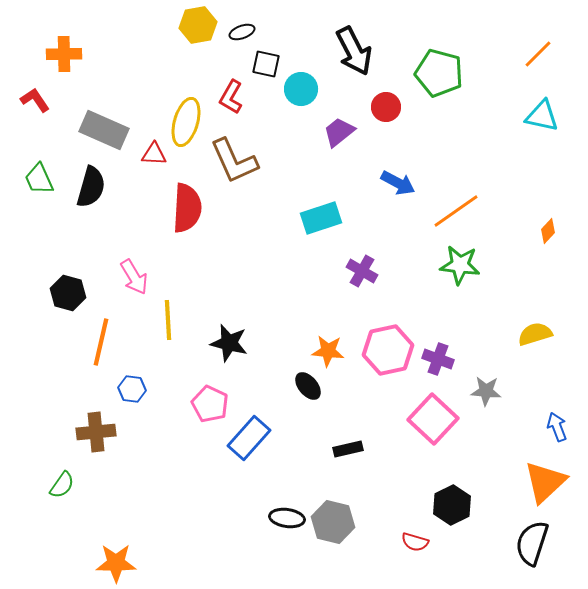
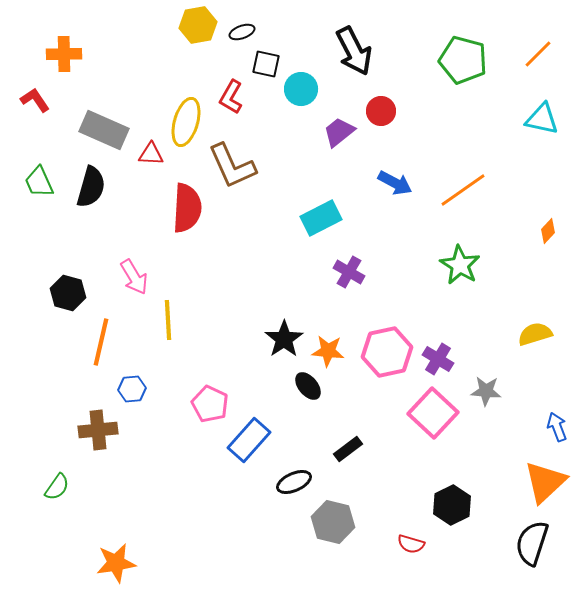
green pentagon at (439, 73): moved 24 px right, 13 px up
red circle at (386, 107): moved 5 px left, 4 px down
cyan triangle at (542, 116): moved 3 px down
red triangle at (154, 154): moved 3 px left
brown L-shape at (234, 161): moved 2 px left, 5 px down
green trapezoid at (39, 179): moved 3 px down
blue arrow at (398, 183): moved 3 px left
orange line at (456, 211): moved 7 px right, 21 px up
cyan rectangle at (321, 218): rotated 9 degrees counterclockwise
green star at (460, 265): rotated 24 degrees clockwise
purple cross at (362, 271): moved 13 px left, 1 px down
black star at (229, 343): moved 55 px right, 4 px up; rotated 24 degrees clockwise
pink hexagon at (388, 350): moved 1 px left, 2 px down
purple cross at (438, 359): rotated 12 degrees clockwise
blue hexagon at (132, 389): rotated 12 degrees counterclockwise
pink square at (433, 419): moved 6 px up
brown cross at (96, 432): moved 2 px right, 2 px up
blue rectangle at (249, 438): moved 2 px down
black rectangle at (348, 449): rotated 24 degrees counterclockwise
green semicircle at (62, 485): moved 5 px left, 2 px down
black ellipse at (287, 518): moved 7 px right, 36 px up; rotated 32 degrees counterclockwise
red semicircle at (415, 542): moved 4 px left, 2 px down
orange star at (116, 563): rotated 9 degrees counterclockwise
